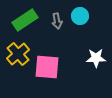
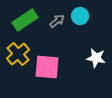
gray arrow: rotated 119 degrees counterclockwise
white star: rotated 12 degrees clockwise
